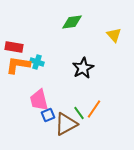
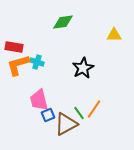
green diamond: moved 9 px left
yellow triangle: rotated 49 degrees counterclockwise
orange L-shape: rotated 25 degrees counterclockwise
